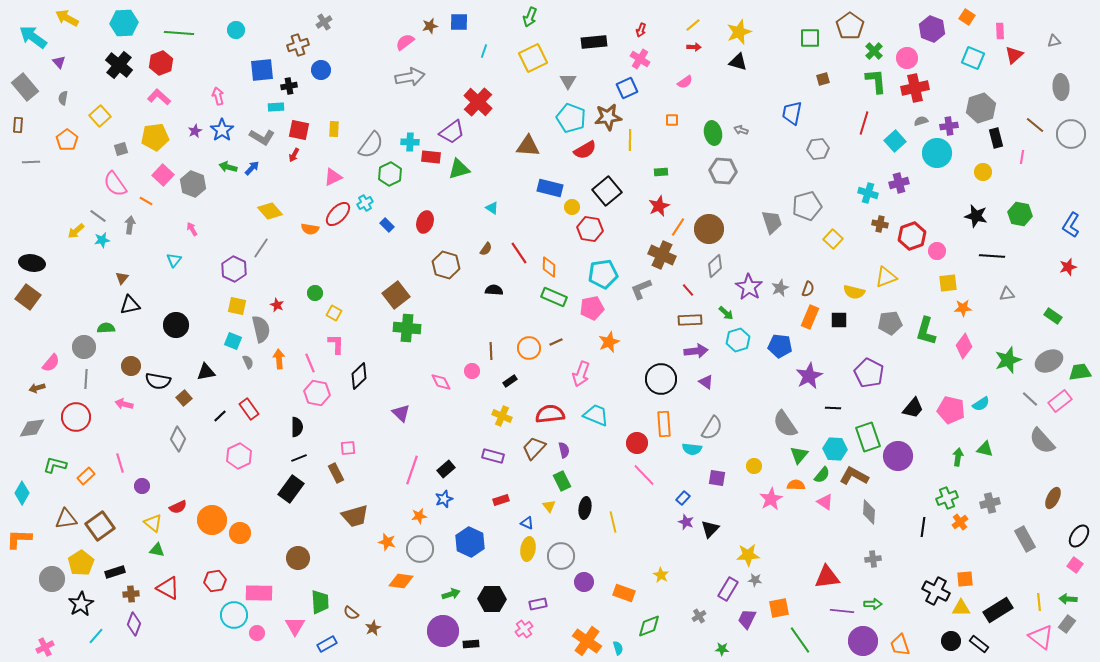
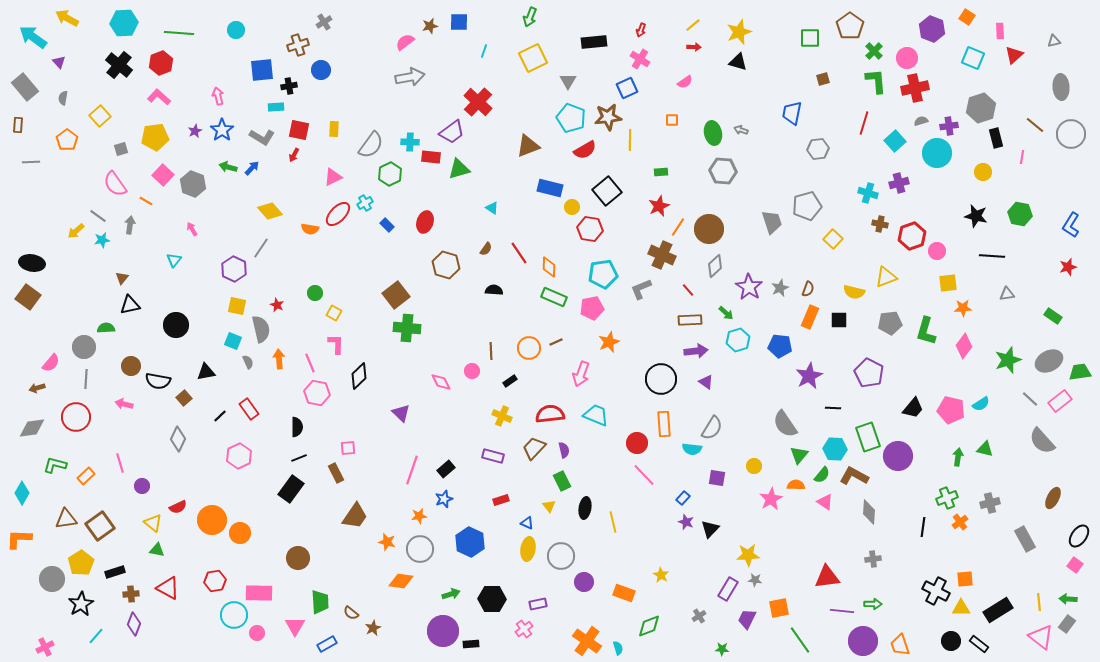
brown triangle at (528, 146): rotated 25 degrees counterclockwise
brown trapezoid at (355, 516): rotated 40 degrees counterclockwise
